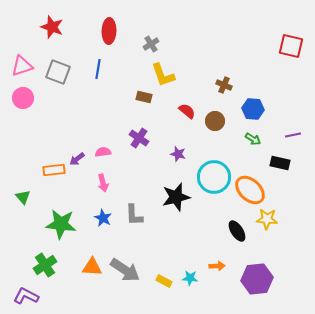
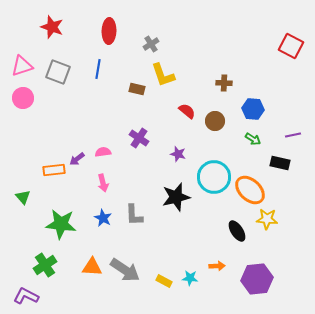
red square: rotated 15 degrees clockwise
brown cross: moved 2 px up; rotated 21 degrees counterclockwise
brown rectangle: moved 7 px left, 8 px up
